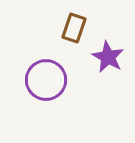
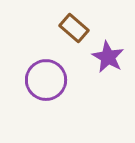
brown rectangle: rotated 68 degrees counterclockwise
